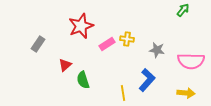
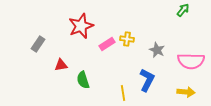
gray star: rotated 14 degrees clockwise
red triangle: moved 4 px left; rotated 32 degrees clockwise
blue L-shape: rotated 15 degrees counterclockwise
yellow arrow: moved 1 px up
